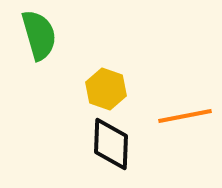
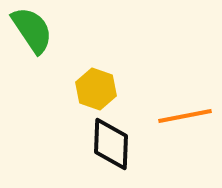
green semicircle: moved 7 px left, 5 px up; rotated 18 degrees counterclockwise
yellow hexagon: moved 10 px left
